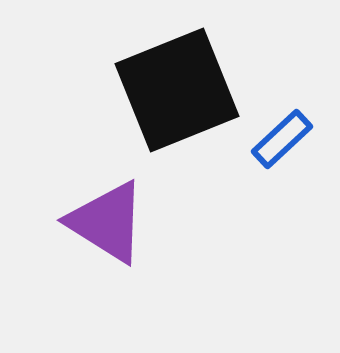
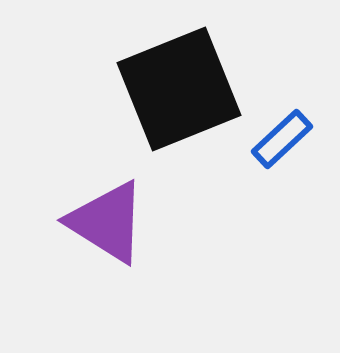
black square: moved 2 px right, 1 px up
